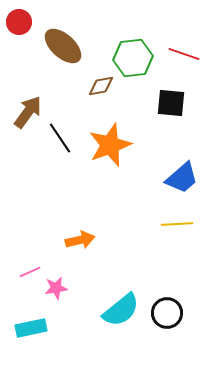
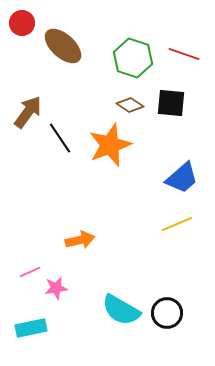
red circle: moved 3 px right, 1 px down
green hexagon: rotated 24 degrees clockwise
brown diamond: moved 29 px right, 19 px down; rotated 44 degrees clockwise
yellow line: rotated 20 degrees counterclockwise
cyan semicircle: rotated 69 degrees clockwise
